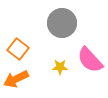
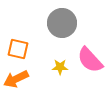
orange square: rotated 25 degrees counterclockwise
